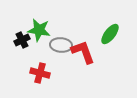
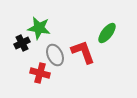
green star: moved 2 px up
green ellipse: moved 3 px left, 1 px up
black cross: moved 3 px down
gray ellipse: moved 6 px left, 10 px down; rotated 60 degrees clockwise
